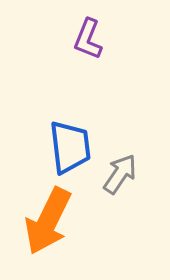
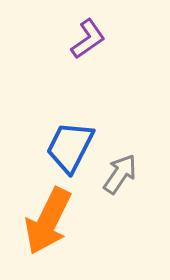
purple L-shape: rotated 147 degrees counterclockwise
blue trapezoid: rotated 146 degrees counterclockwise
